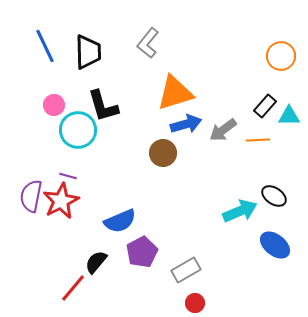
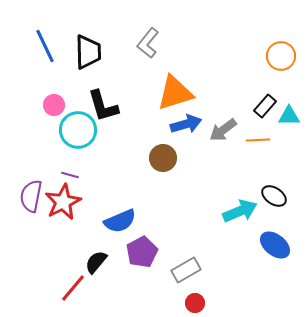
brown circle: moved 5 px down
purple line: moved 2 px right, 1 px up
red star: moved 2 px right, 1 px down
